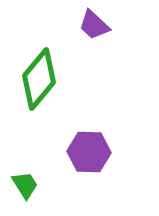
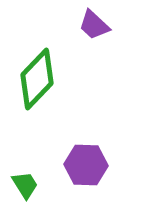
green diamond: moved 2 px left; rotated 4 degrees clockwise
purple hexagon: moved 3 px left, 13 px down
